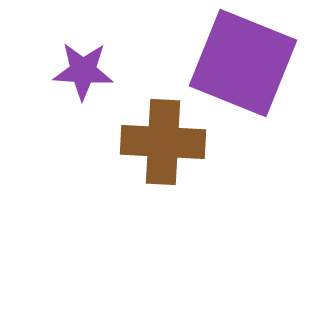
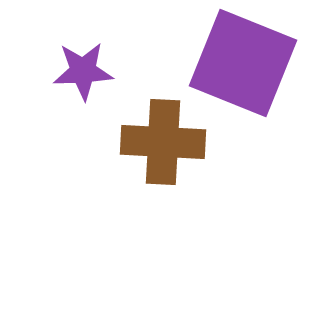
purple star: rotated 6 degrees counterclockwise
